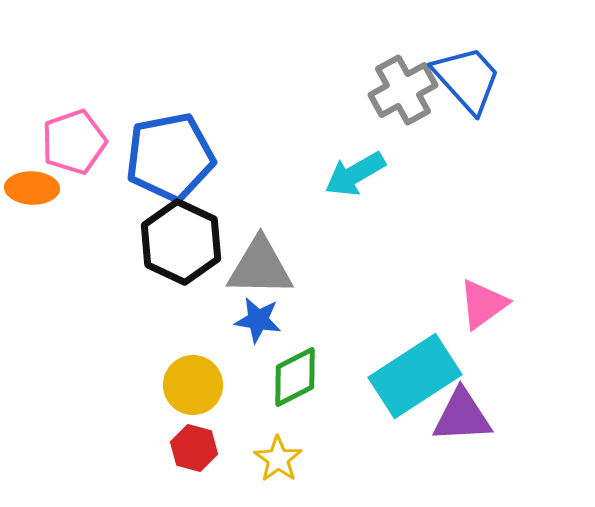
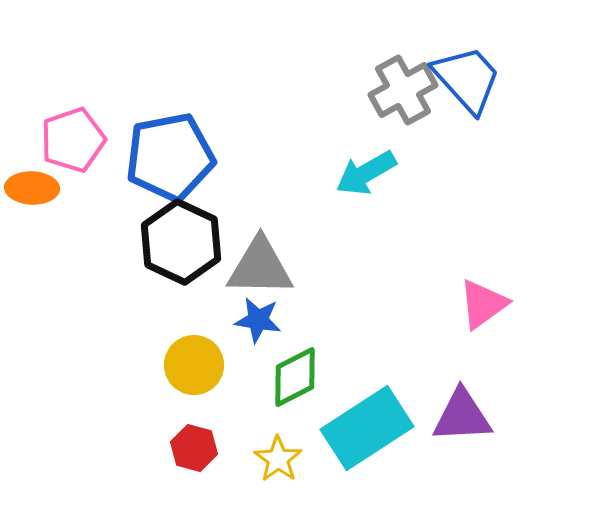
pink pentagon: moved 1 px left, 2 px up
cyan arrow: moved 11 px right, 1 px up
cyan rectangle: moved 48 px left, 52 px down
yellow circle: moved 1 px right, 20 px up
